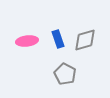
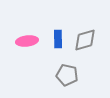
blue rectangle: rotated 18 degrees clockwise
gray pentagon: moved 2 px right, 1 px down; rotated 15 degrees counterclockwise
